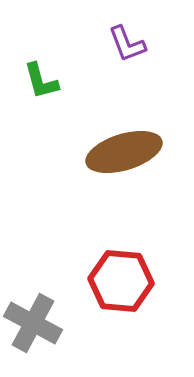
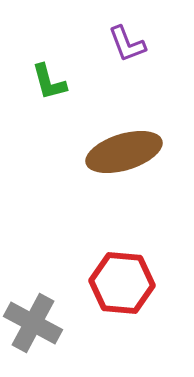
green L-shape: moved 8 px right, 1 px down
red hexagon: moved 1 px right, 2 px down
